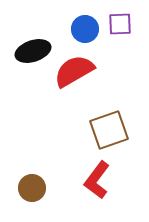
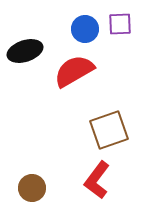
black ellipse: moved 8 px left
